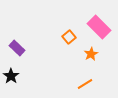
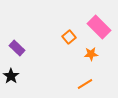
orange star: rotated 24 degrees clockwise
